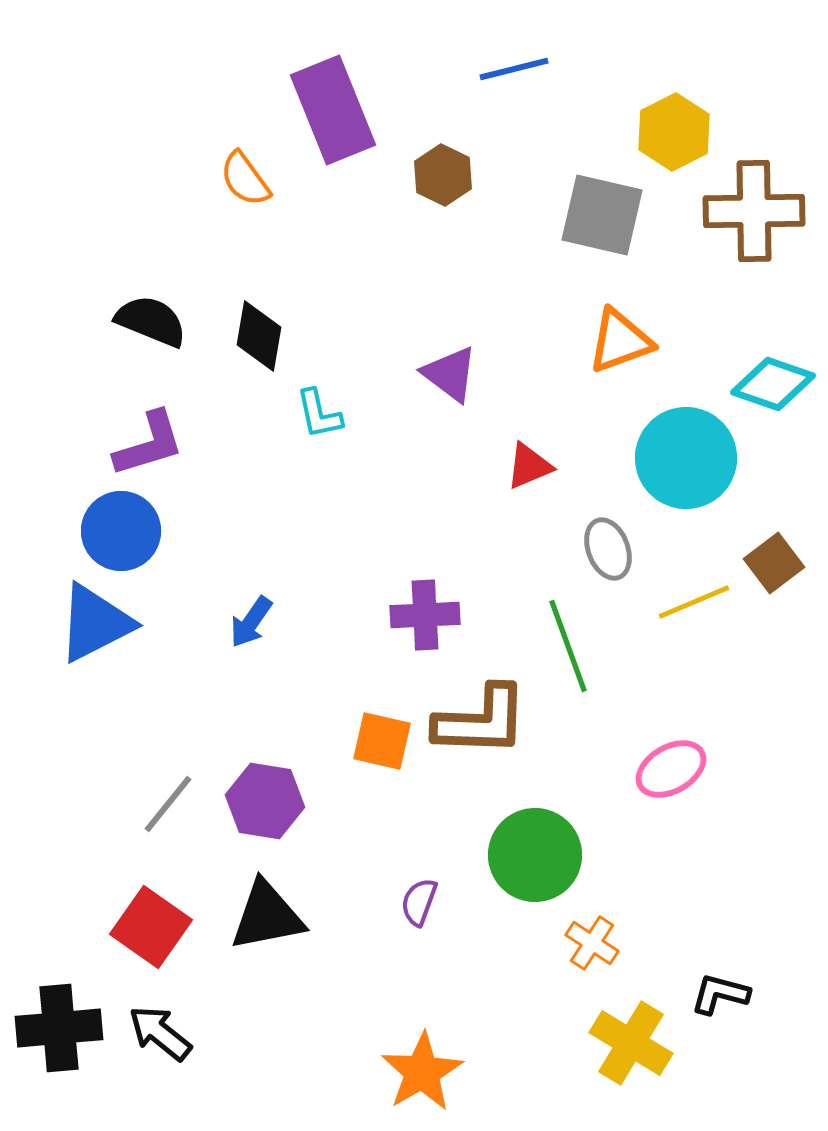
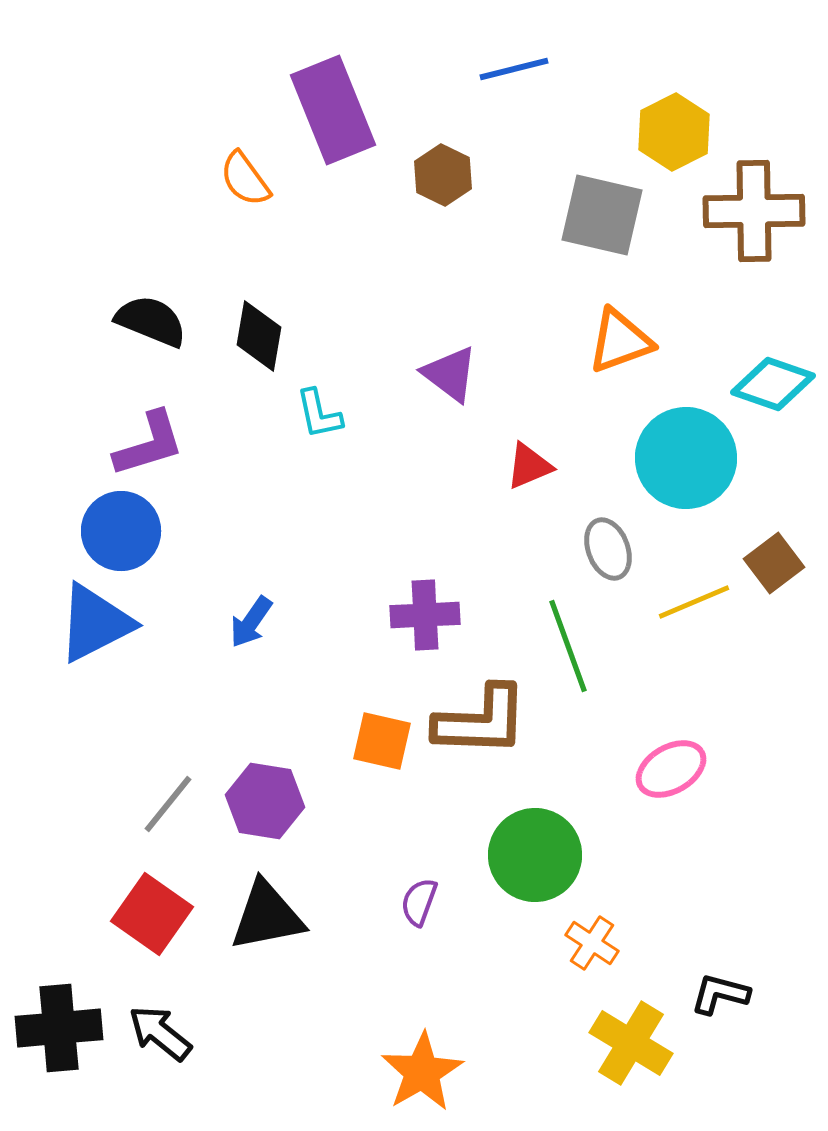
red square: moved 1 px right, 13 px up
